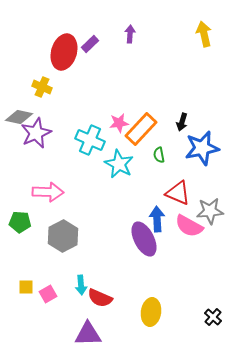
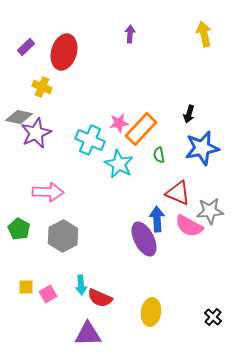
purple rectangle: moved 64 px left, 3 px down
black arrow: moved 7 px right, 8 px up
green pentagon: moved 1 px left, 7 px down; rotated 25 degrees clockwise
